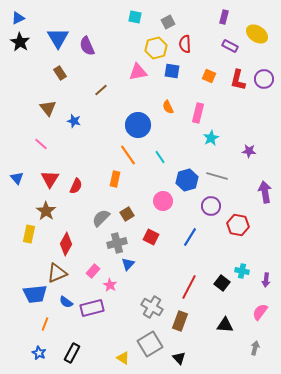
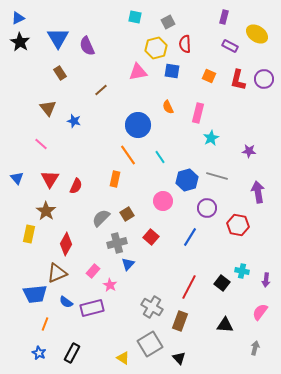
purple arrow at (265, 192): moved 7 px left
purple circle at (211, 206): moved 4 px left, 2 px down
red square at (151, 237): rotated 14 degrees clockwise
